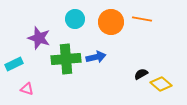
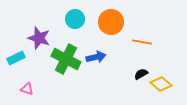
orange line: moved 23 px down
green cross: rotated 32 degrees clockwise
cyan rectangle: moved 2 px right, 6 px up
